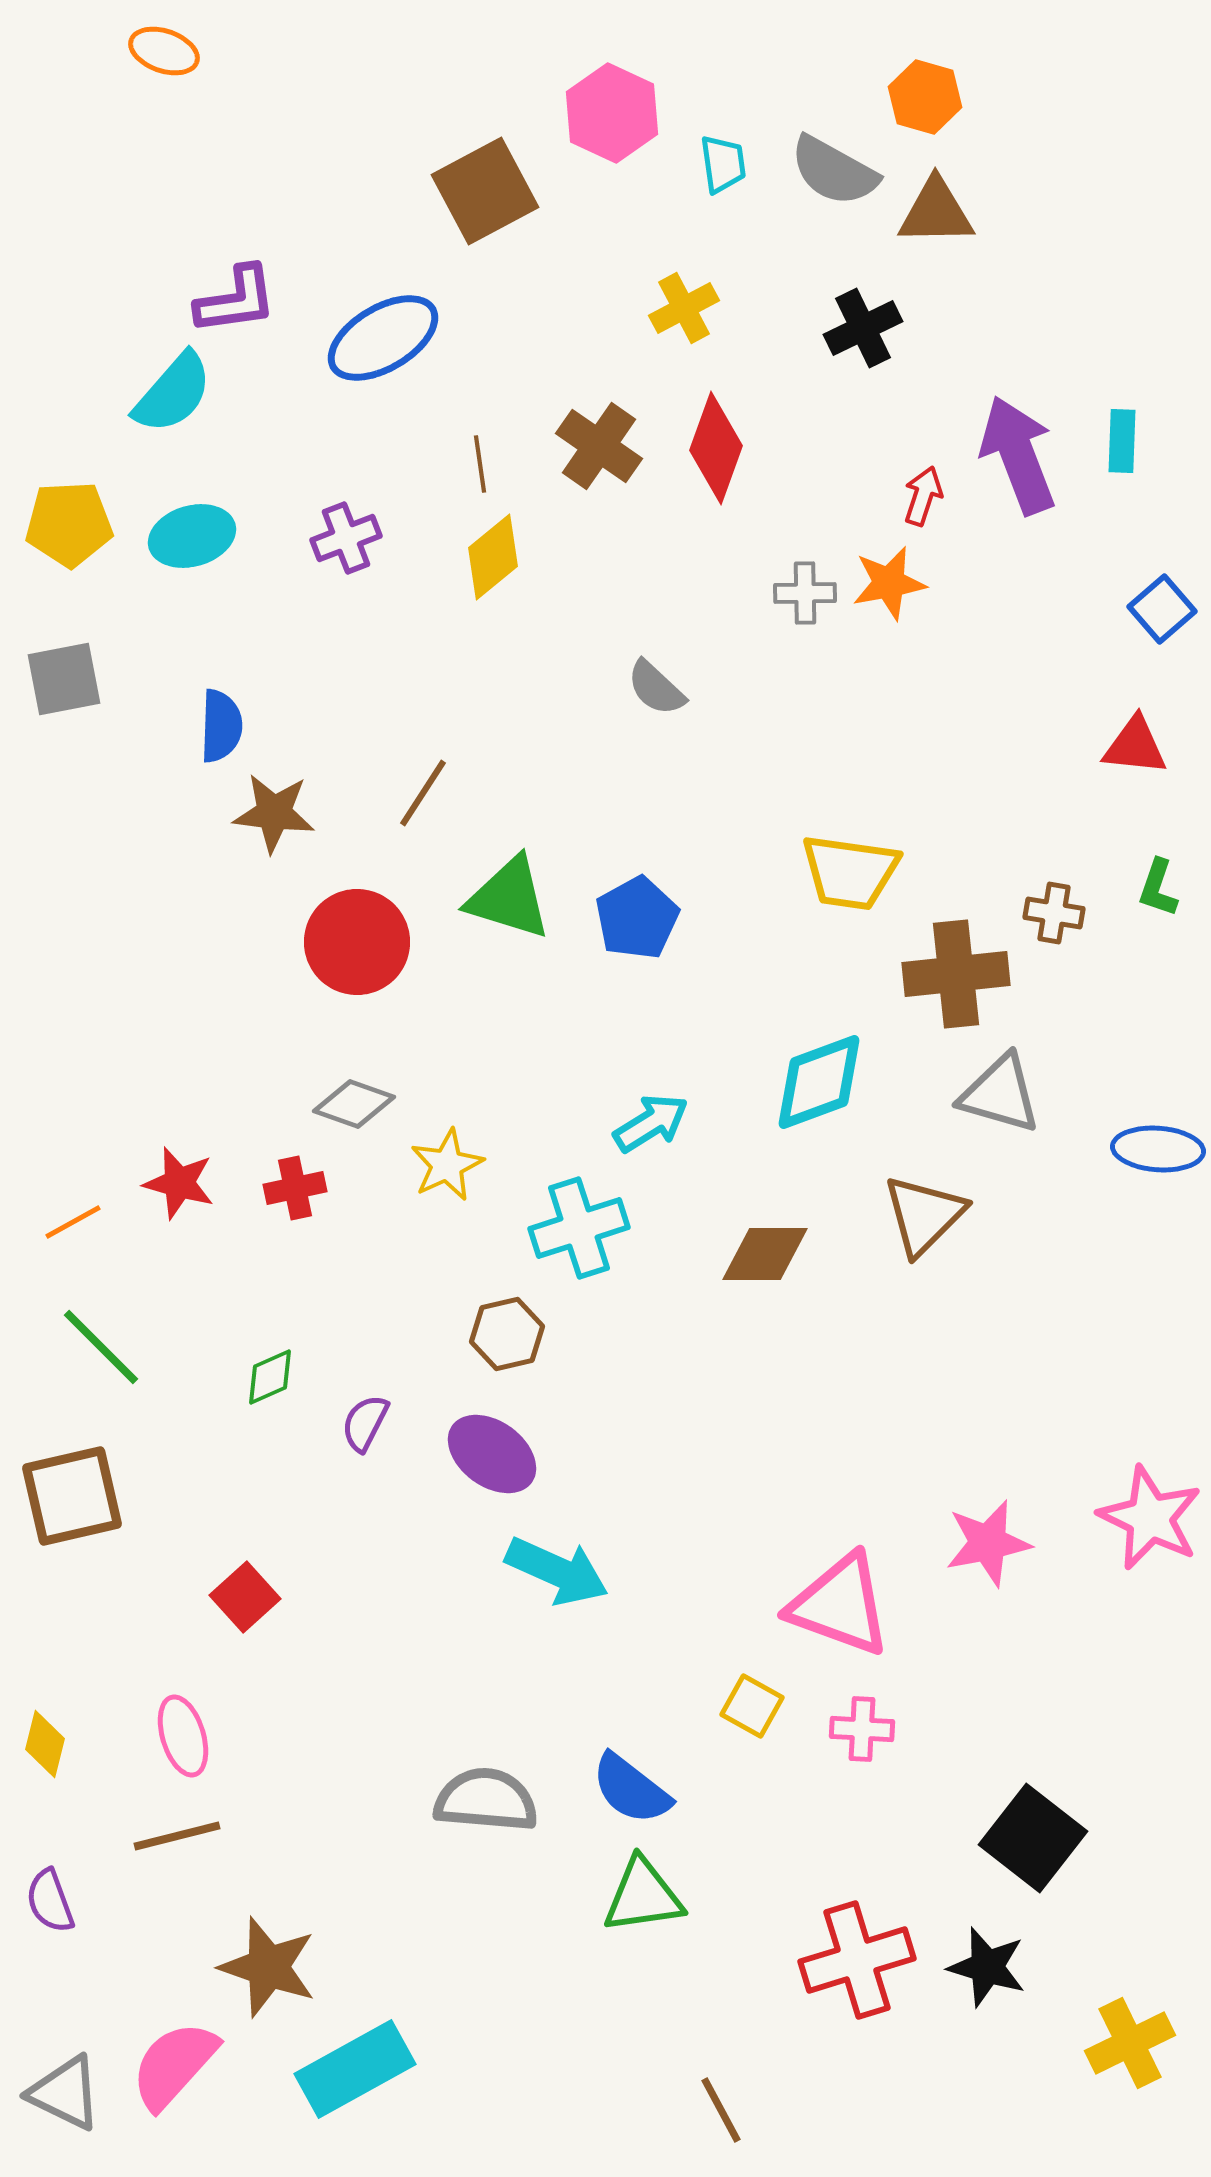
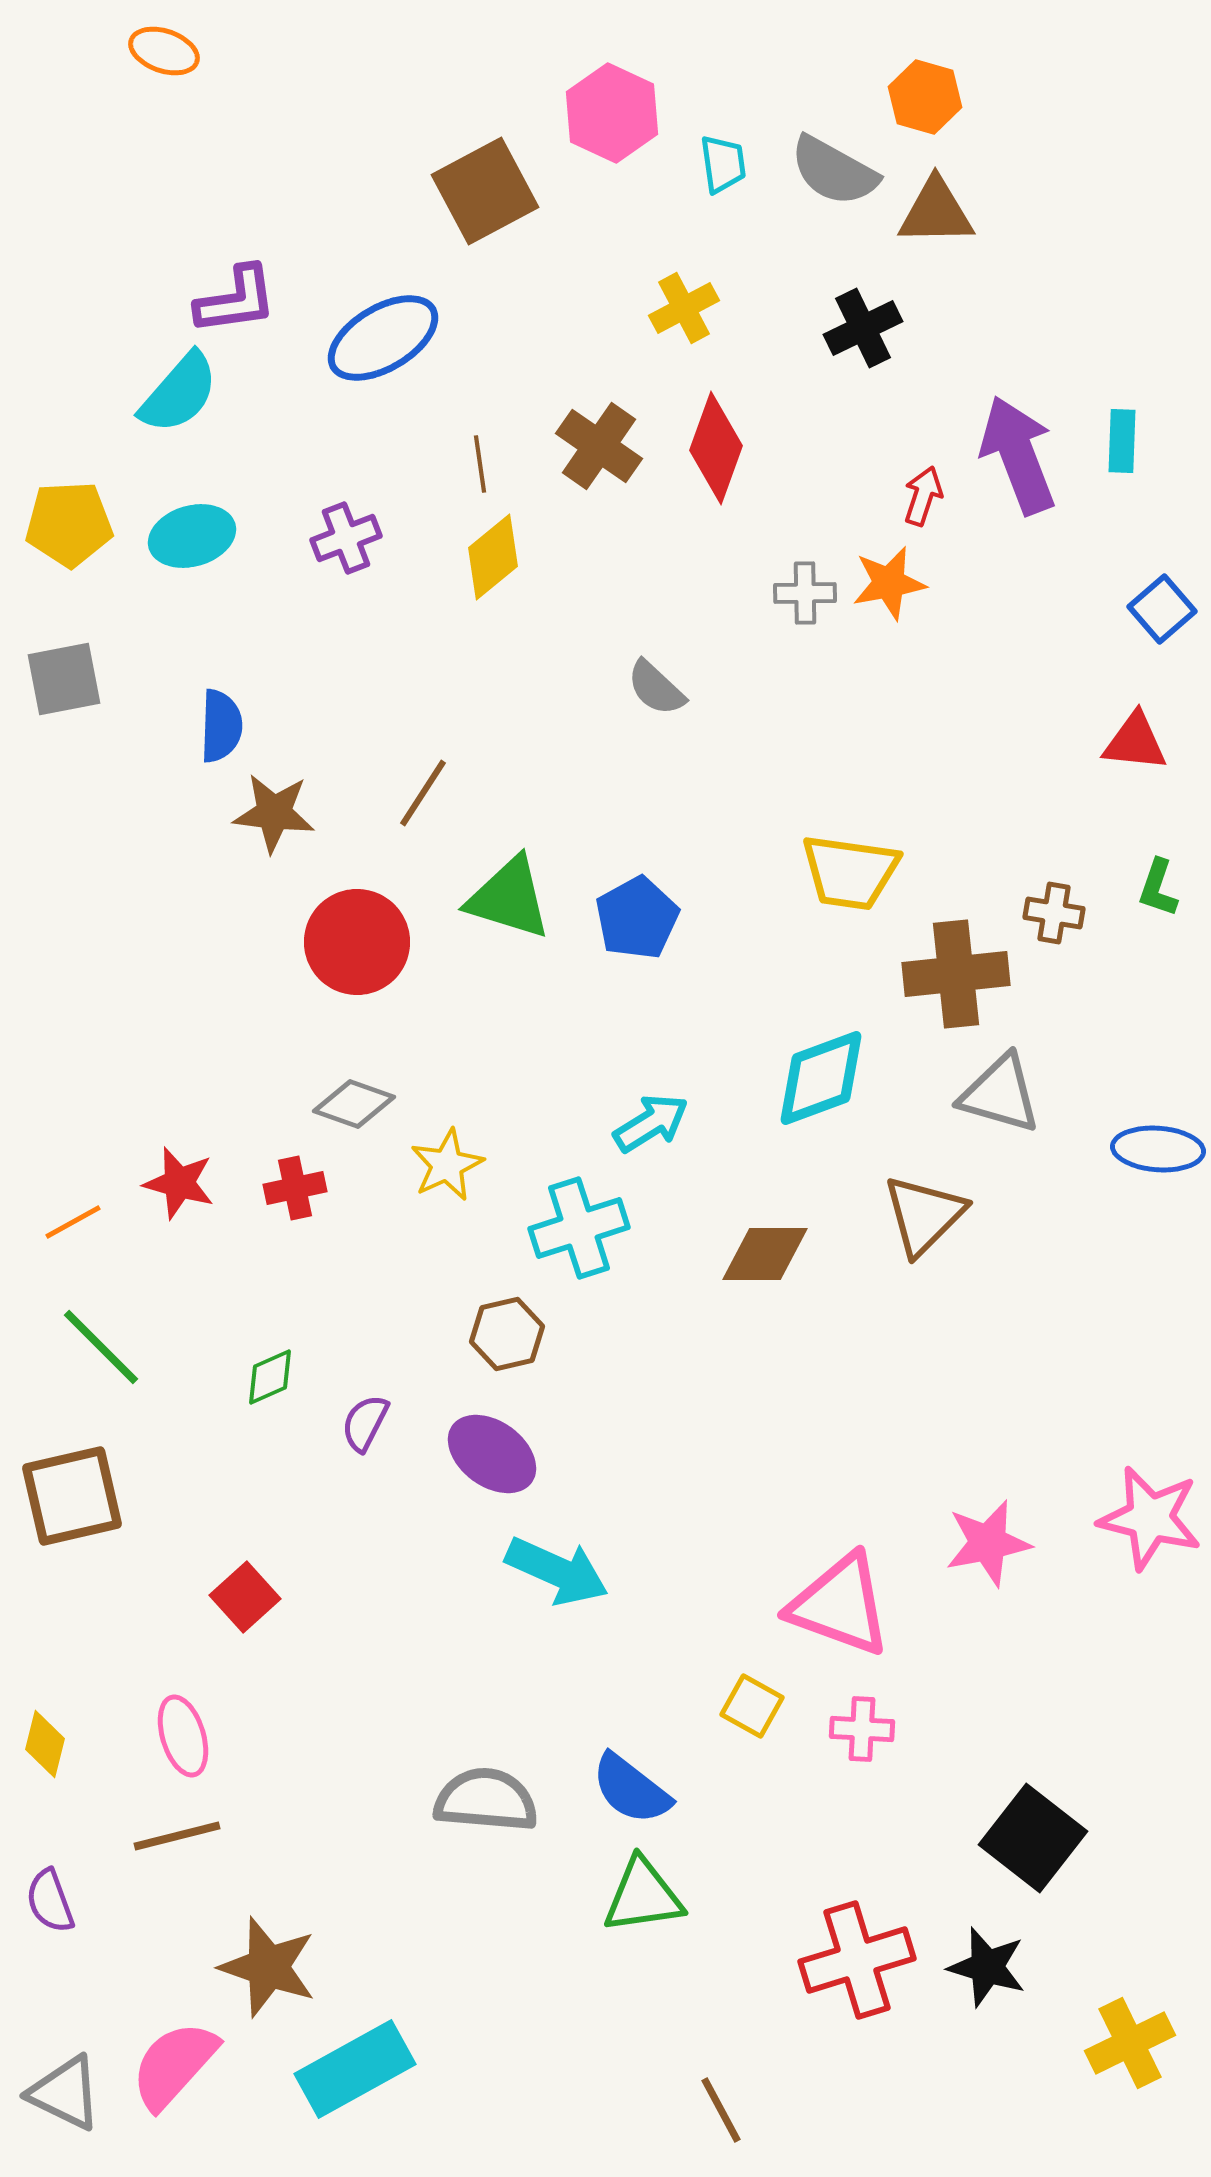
cyan semicircle at (173, 393): moved 6 px right
red triangle at (1135, 746): moved 4 px up
cyan diamond at (819, 1082): moved 2 px right, 4 px up
pink star at (1150, 1518): rotated 12 degrees counterclockwise
